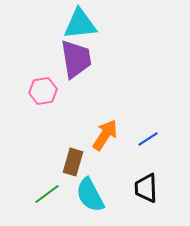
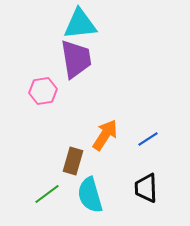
brown rectangle: moved 1 px up
cyan semicircle: rotated 12 degrees clockwise
